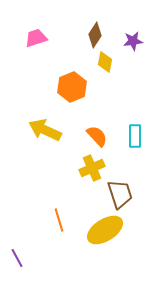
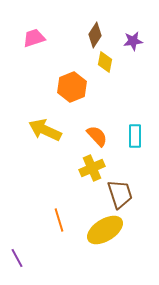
pink trapezoid: moved 2 px left
